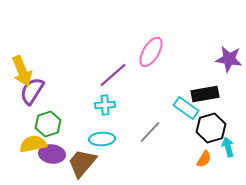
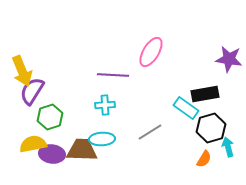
purple line: rotated 44 degrees clockwise
green hexagon: moved 2 px right, 7 px up
gray line: rotated 15 degrees clockwise
brown trapezoid: moved 13 px up; rotated 52 degrees clockwise
